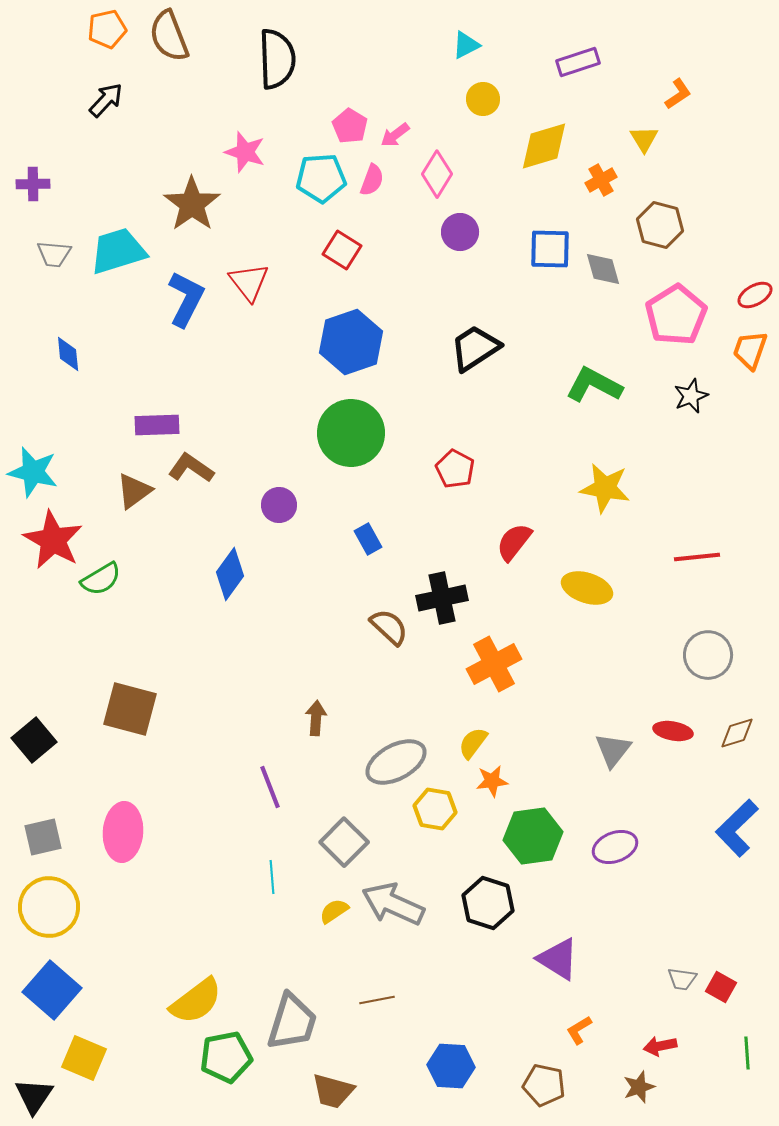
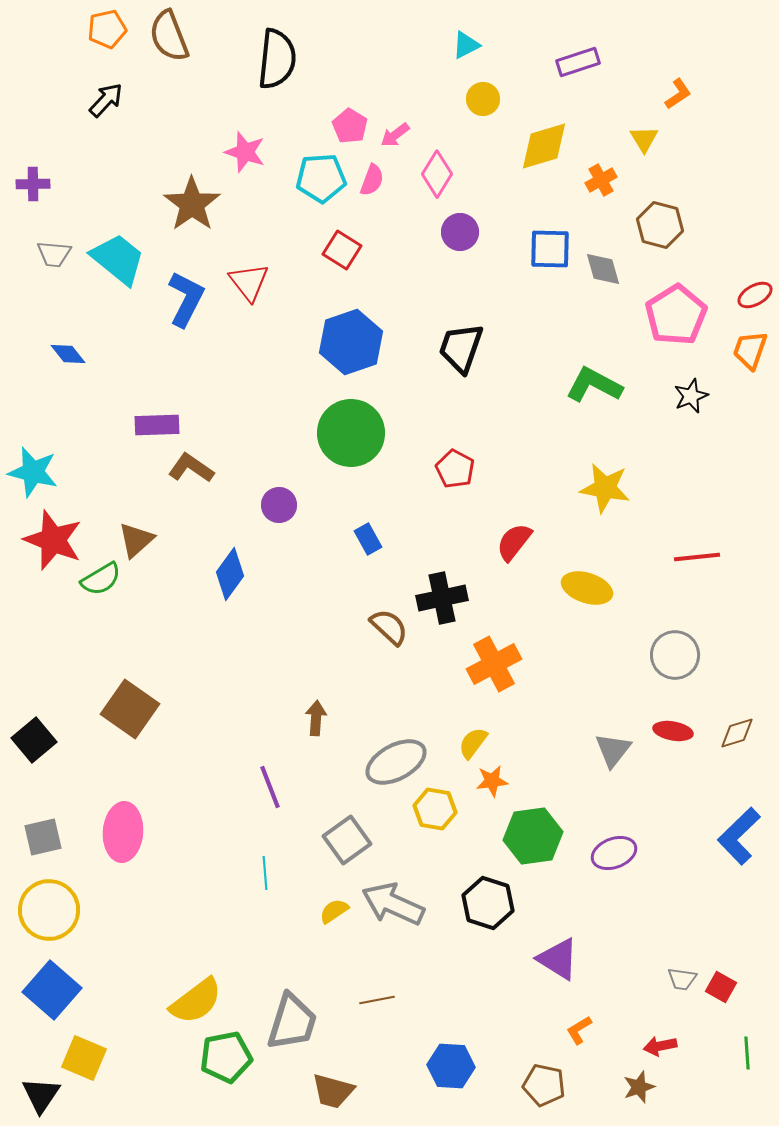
black semicircle at (277, 59): rotated 8 degrees clockwise
cyan trapezoid at (118, 251): moved 8 px down; rotated 56 degrees clockwise
black trapezoid at (475, 348): moved 14 px left; rotated 38 degrees counterclockwise
blue diamond at (68, 354): rotated 33 degrees counterclockwise
brown triangle at (134, 491): moved 2 px right, 49 px down; rotated 6 degrees counterclockwise
red star at (53, 540): rotated 8 degrees counterclockwise
gray circle at (708, 655): moved 33 px left
brown square at (130, 709): rotated 20 degrees clockwise
blue L-shape at (737, 828): moved 2 px right, 8 px down
gray square at (344, 842): moved 3 px right, 2 px up; rotated 9 degrees clockwise
purple ellipse at (615, 847): moved 1 px left, 6 px down
cyan line at (272, 877): moved 7 px left, 4 px up
yellow circle at (49, 907): moved 3 px down
black triangle at (34, 1096): moved 7 px right, 1 px up
